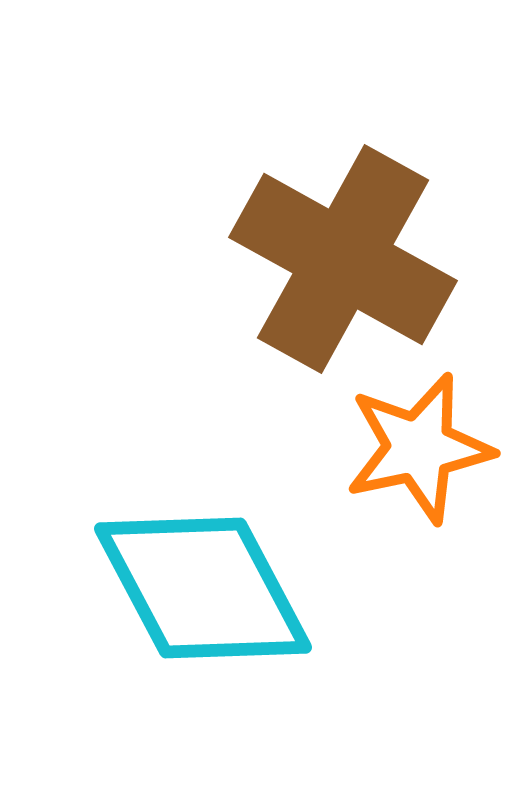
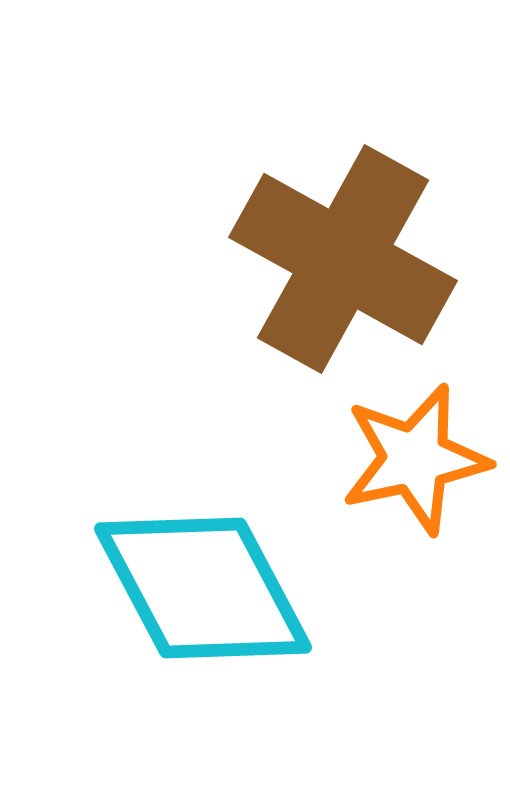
orange star: moved 4 px left, 11 px down
